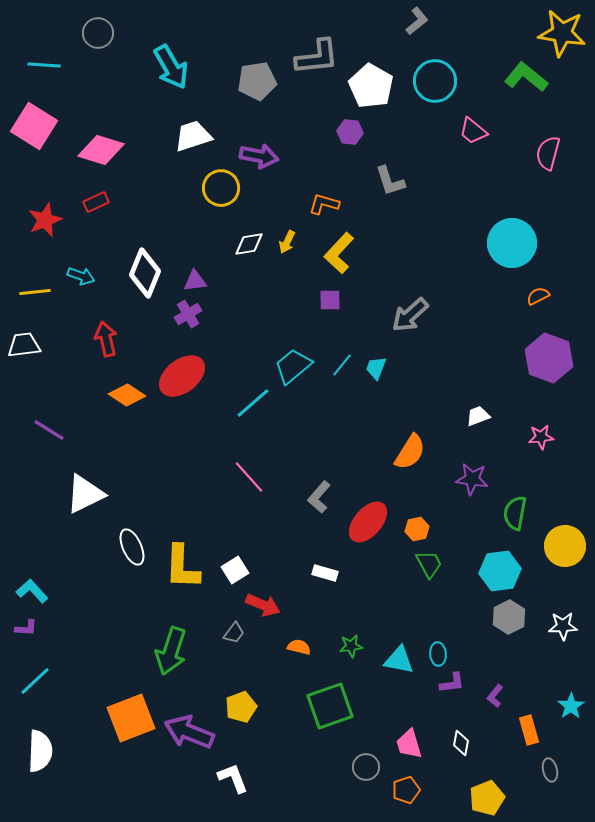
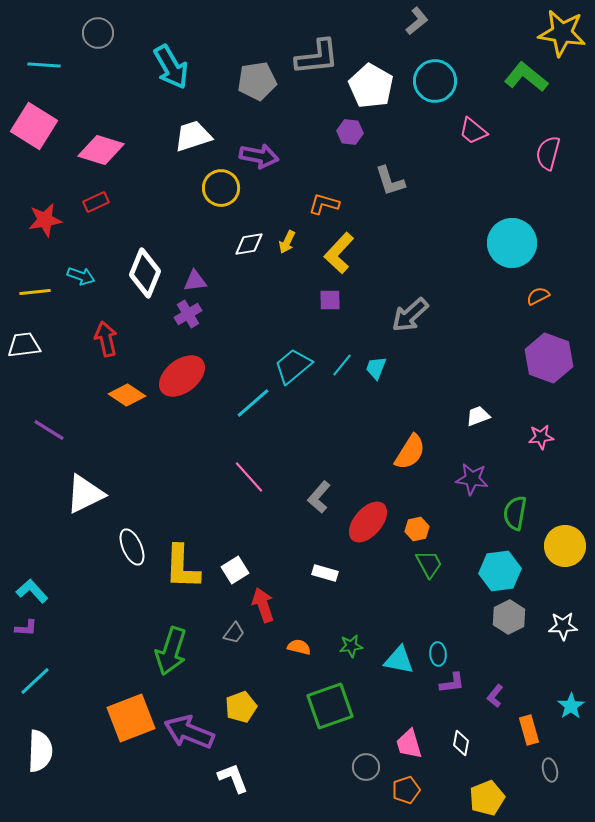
red star at (45, 220): rotated 12 degrees clockwise
red arrow at (263, 605): rotated 132 degrees counterclockwise
